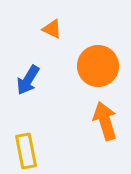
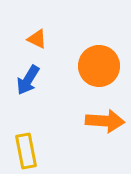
orange triangle: moved 15 px left, 10 px down
orange circle: moved 1 px right
orange arrow: rotated 111 degrees clockwise
